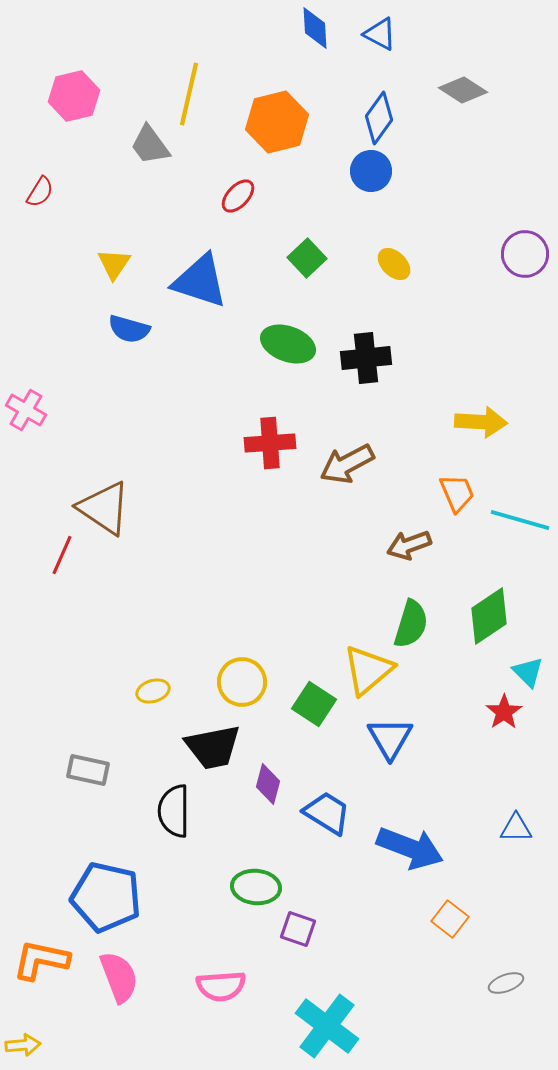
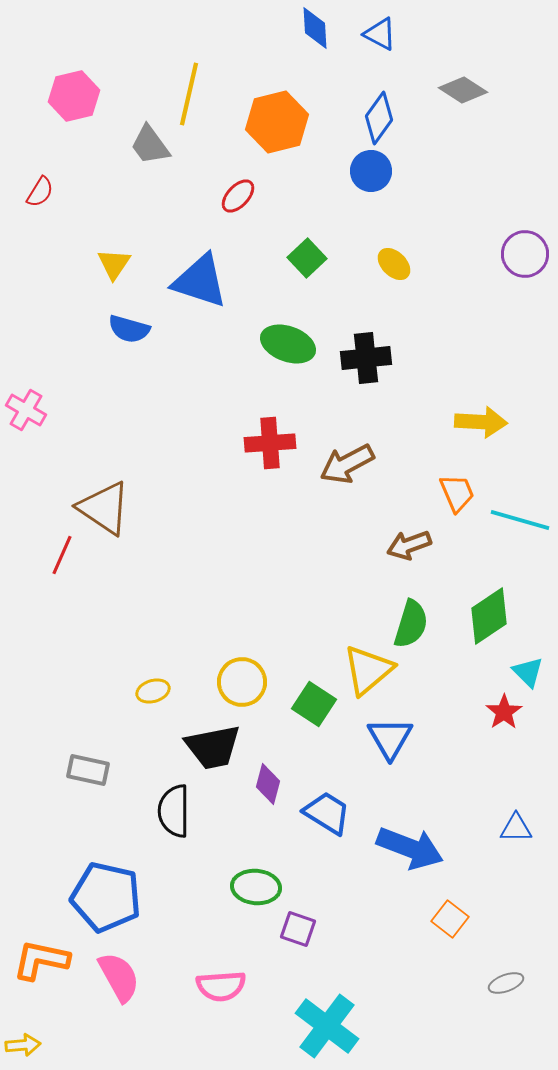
pink semicircle at (119, 977): rotated 8 degrees counterclockwise
